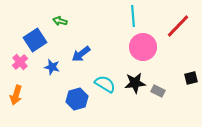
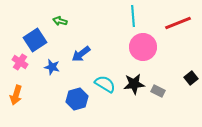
red line: moved 3 px up; rotated 24 degrees clockwise
pink cross: rotated 14 degrees counterclockwise
black square: rotated 24 degrees counterclockwise
black star: moved 1 px left, 1 px down
